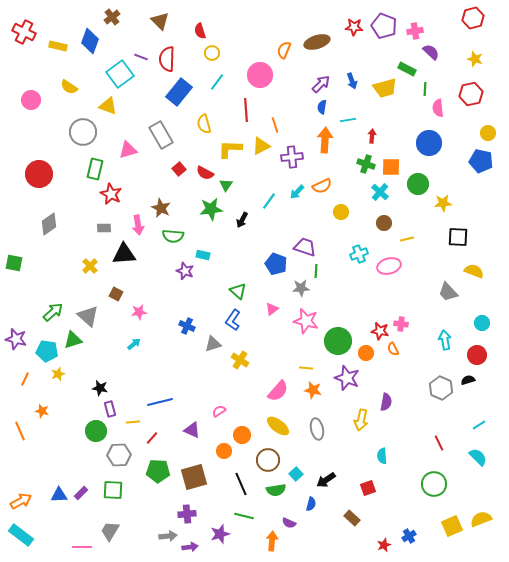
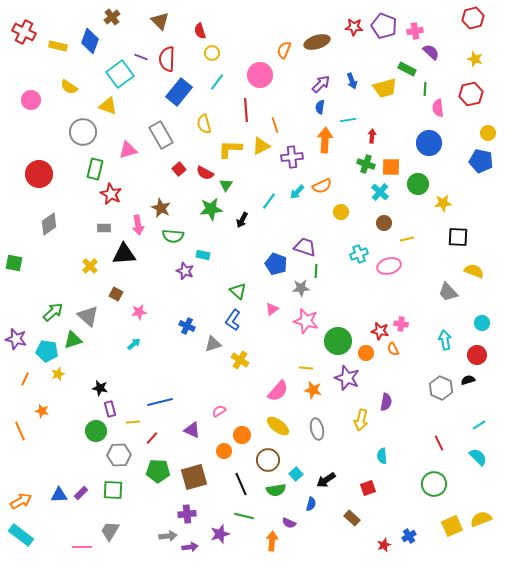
blue semicircle at (322, 107): moved 2 px left
